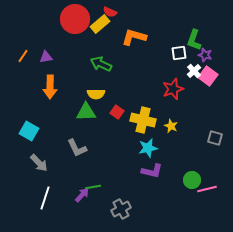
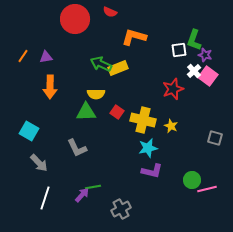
yellow rectangle: moved 18 px right, 44 px down; rotated 18 degrees clockwise
white square: moved 3 px up
